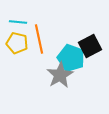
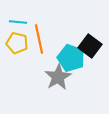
black square: rotated 25 degrees counterclockwise
gray star: moved 2 px left, 2 px down
